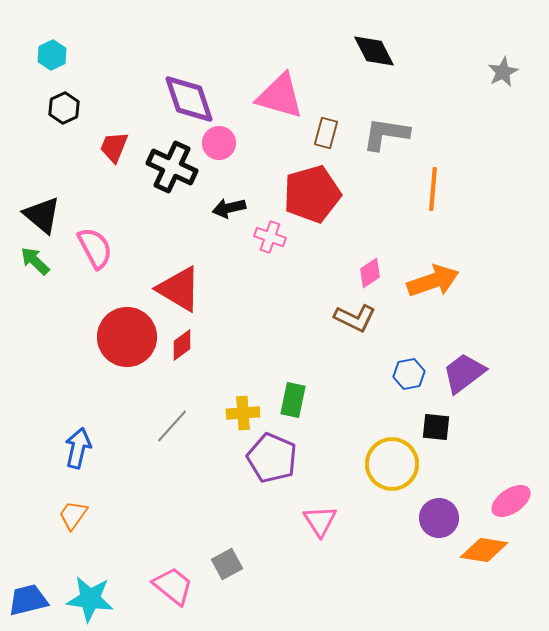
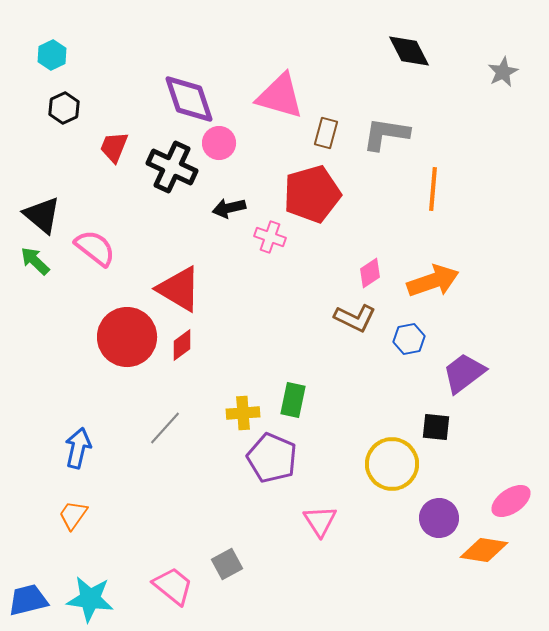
black diamond at (374, 51): moved 35 px right
pink semicircle at (95, 248): rotated 24 degrees counterclockwise
blue hexagon at (409, 374): moved 35 px up
gray line at (172, 426): moved 7 px left, 2 px down
